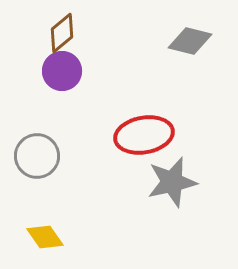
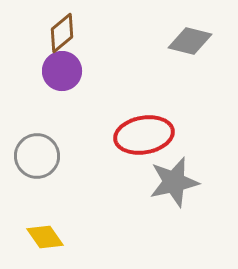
gray star: moved 2 px right
